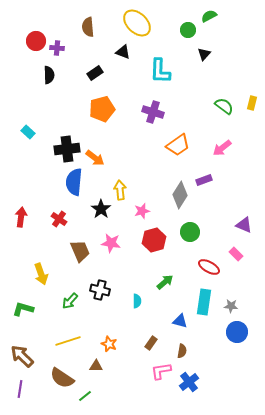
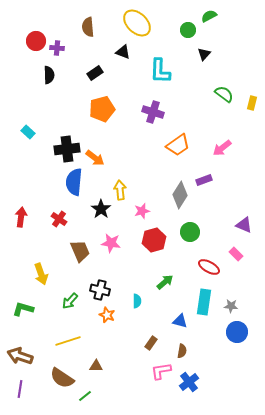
green semicircle at (224, 106): moved 12 px up
orange star at (109, 344): moved 2 px left, 29 px up
brown arrow at (22, 356): moved 2 px left; rotated 25 degrees counterclockwise
